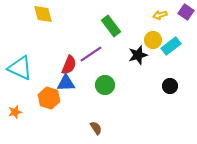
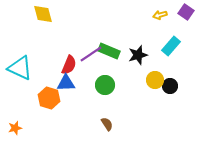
green rectangle: moved 2 px left, 25 px down; rotated 30 degrees counterclockwise
yellow circle: moved 2 px right, 40 px down
cyan rectangle: rotated 12 degrees counterclockwise
orange star: moved 16 px down
brown semicircle: moved 11 px right, 4 px up
